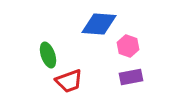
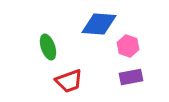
green ellipse: moved 8 px up
